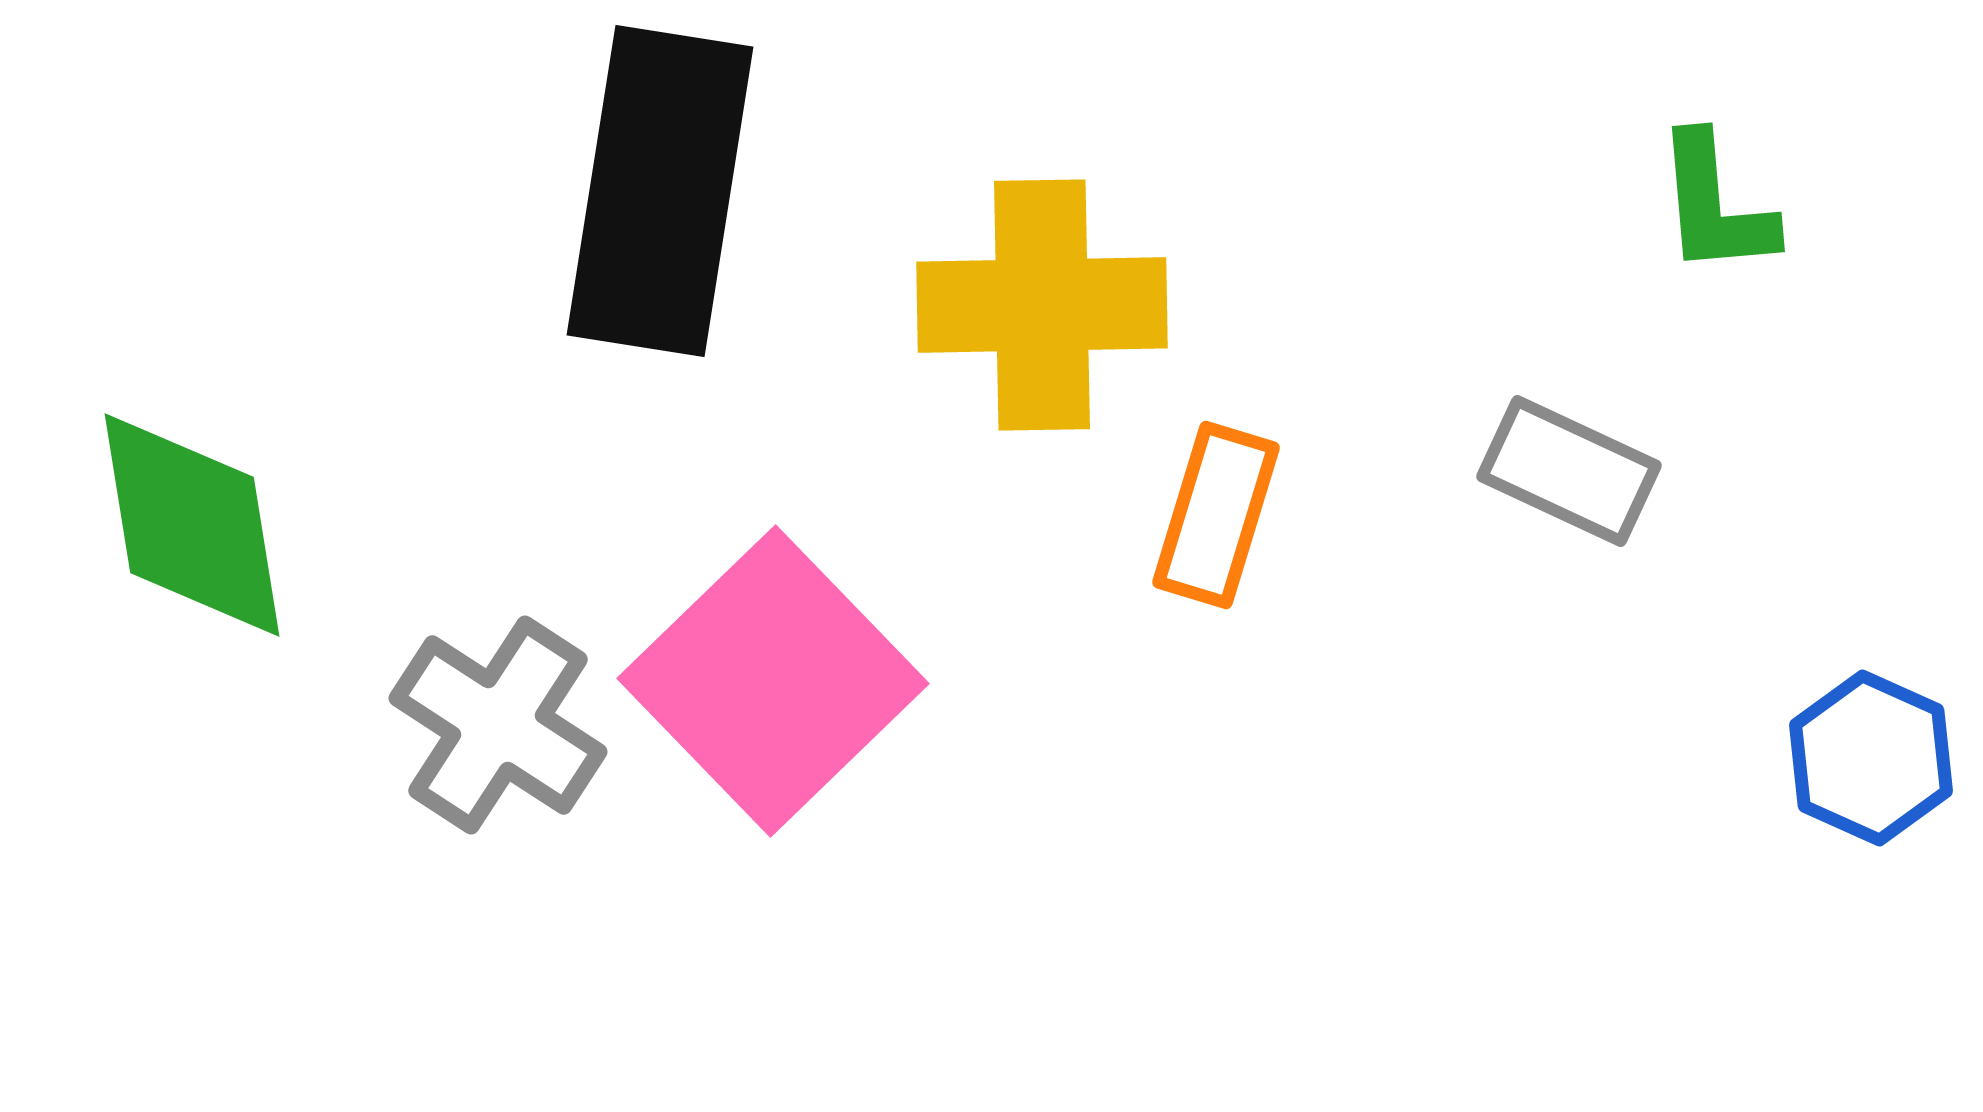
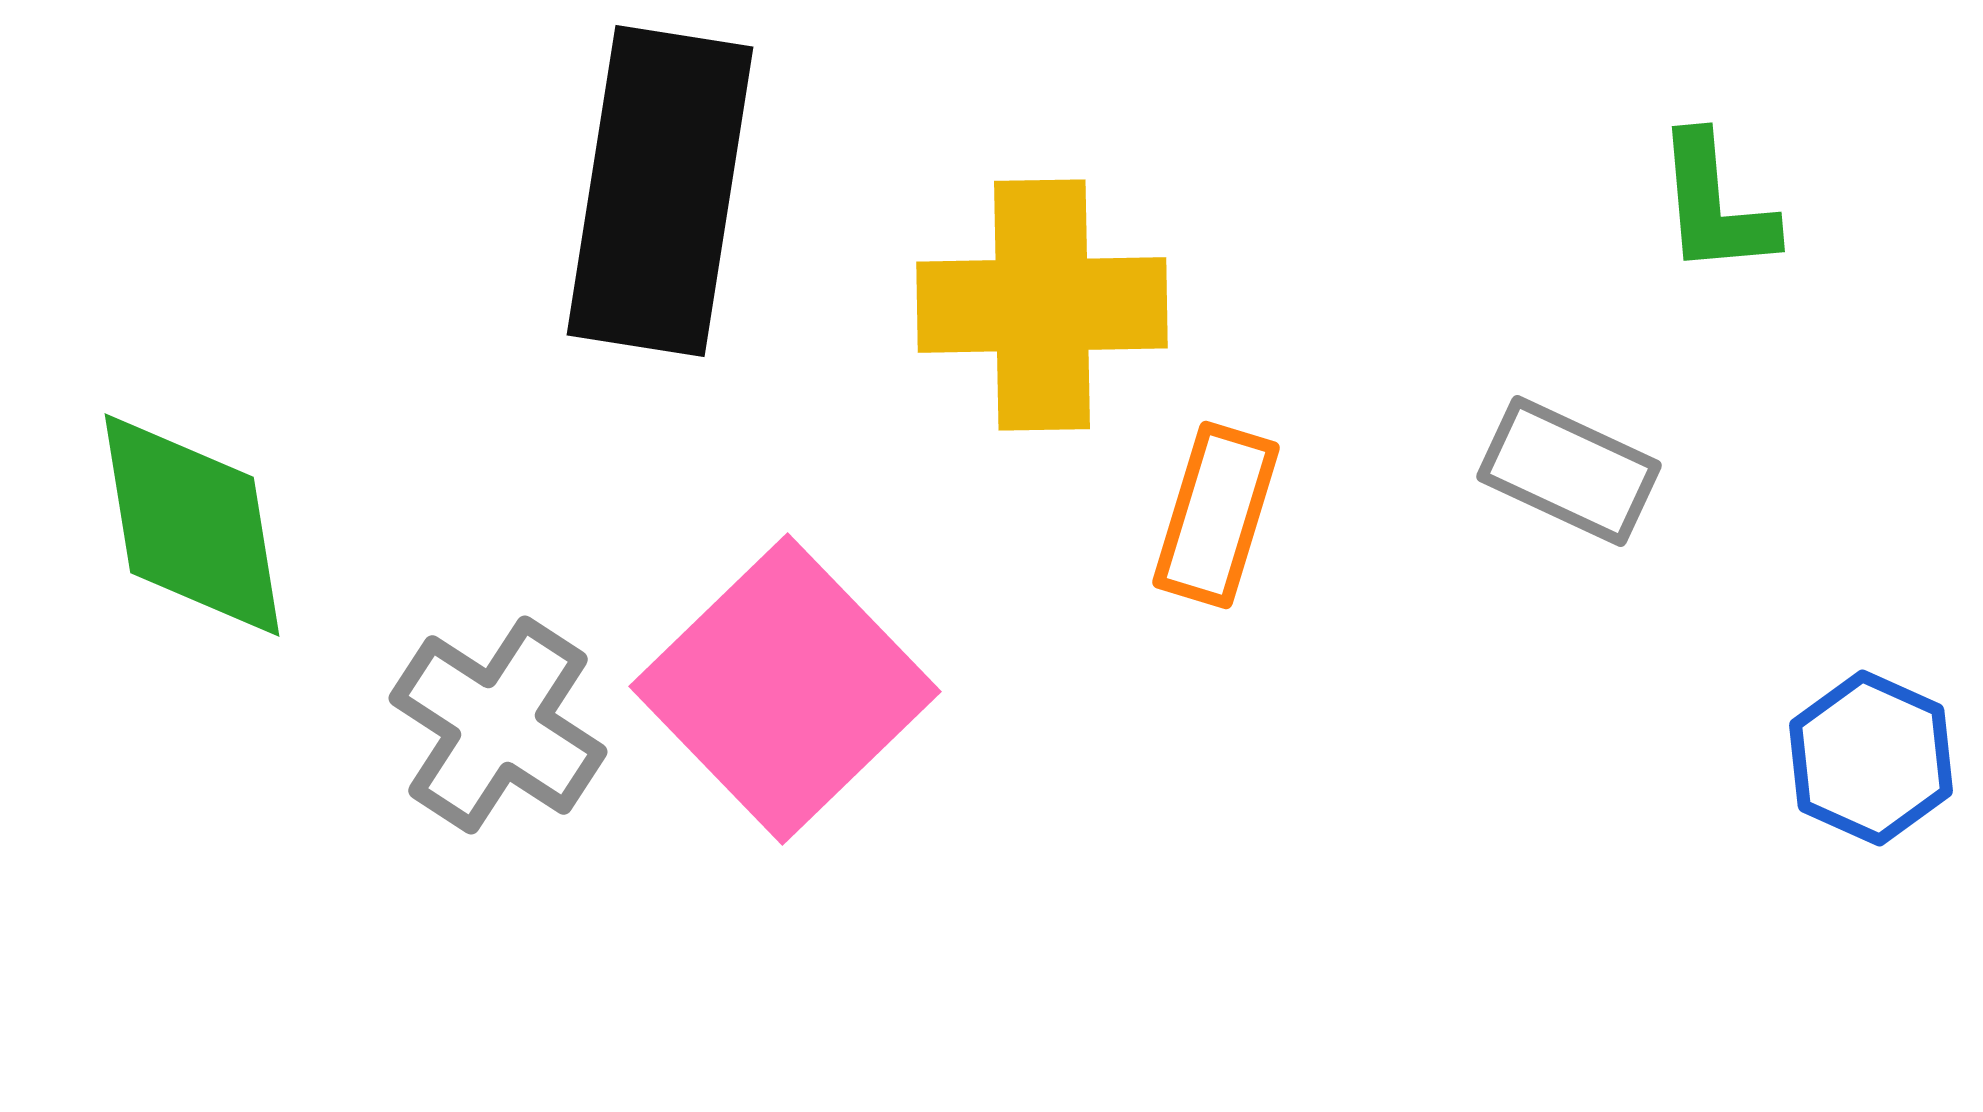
pink square: moved 12 px right, 8 px down
